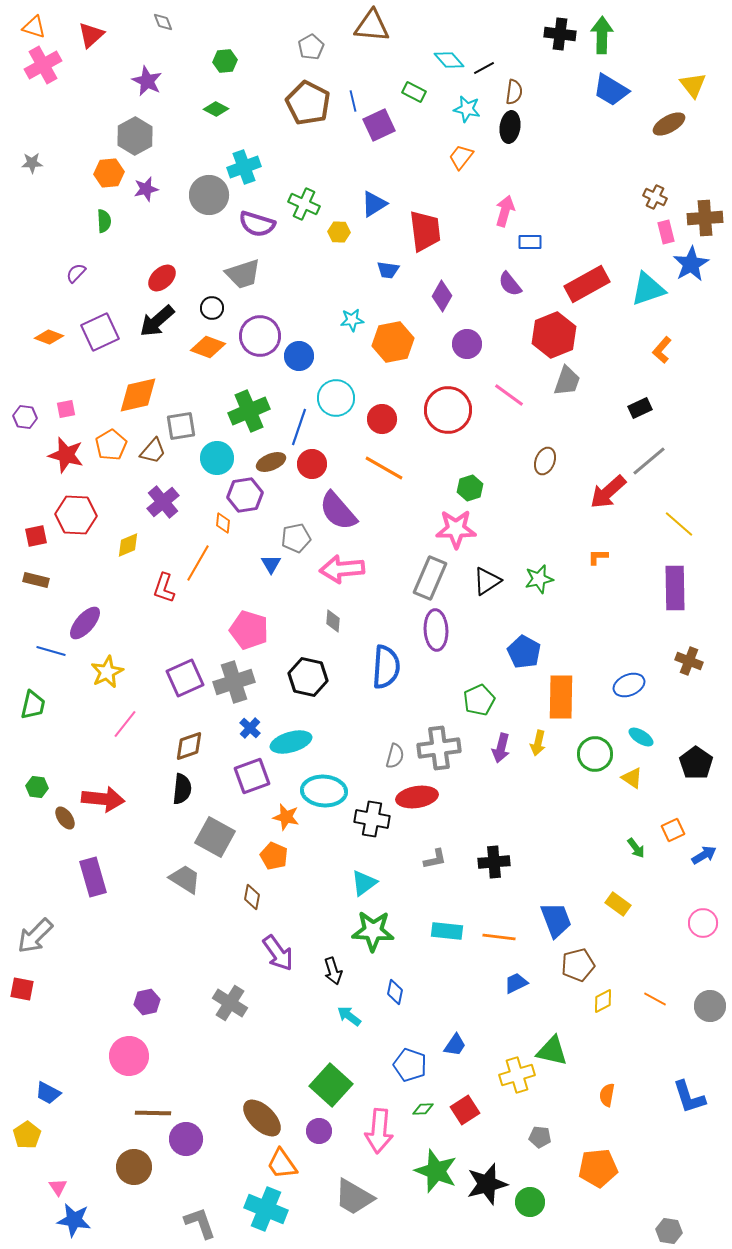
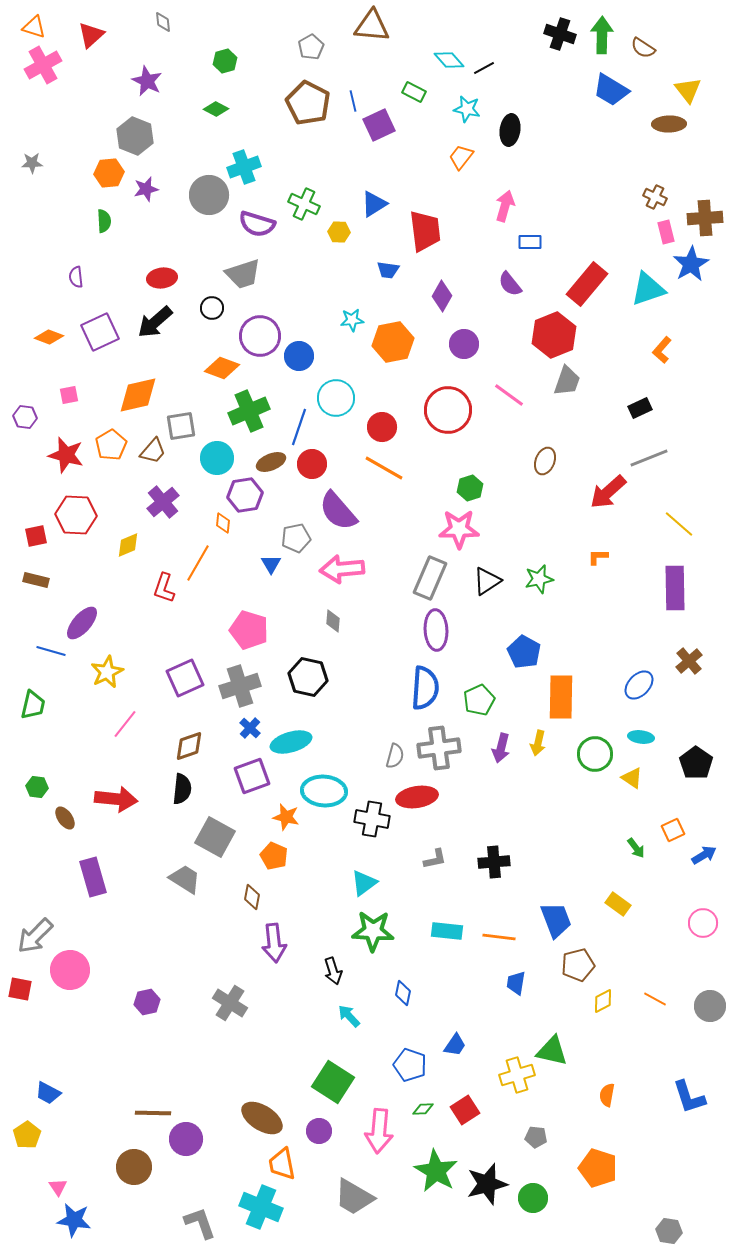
gray diamond at (163, 22): rotated 15 degrees clockwise
black cross at (560, 34): rotated 12 degrees clockwise
green hexagon at (225, 61): rotated 10 degrees counterclockwise
yellow triangle at (693, 85): moved 5 px left, 5 px down
brown semicircle at (514, 92): moved 129 px right, 44 px up; rotated 115 degrees clockwise
brown ellipse at (669, 124): rotated 28 degrees clockwise
black ellipse at (510, 127): moved 3 px down
gray hexagon at (135, 136): rotated 9 degrees counterclockwise
pink arrow at (505, 211): moved 5 px up
purple semicircle at (76, 273): moved 4 px down; rotated 50 degrees counterclockwise
red ellipse at (162, 278): rotated 36 degrees clockwise
red rectangle at (587, 284): rotated 21 degrees counterclockwise
black arrow at (157, 321): moved 2 px left, 1 px down
purple circle at (467, 344): moved 3 px left
orange diamond at (208, 347): moved 14 px right, 21 px down
pink square at (66, 409): moved 3 px right, 14 px up
red circle at (382, 419): moved 8 px down
gray line at (649, 461): moved 3 px up; rotated 18 degrees clockwise
pink star at (456, 529): moved 3 px right
purple ellipse at (85, 623): moved 3 px left
brown cross at (689, 661): rotated 28 degrees clockwise
blue semicircle at (386, 667): moved 39 px right, 21 px down
gray cross at (234, 682): moved 6 px right, 4 px down
blue ellipse at (629, 685): moved 10 px right; rotated 24 degrees counterclockwise
cyan ellipse at (641, 737): rotated 25 degrees counterclockwise
red arrow at (103, 799): moved 13 px right
purple arrow at (278, 953): moved 4 px left, 10 px up; rotated 30 degrees clockwise
blue trapezoid at (516, 983): rotated 55 degrees counterclockwise
red square at (22, 989): moved 2 px left
blue diamond at (395, 992): moved 8 px right, 1 px down
cyan arrow at (349, 1016): rotated 10 degrees clockwise
pink circle at (129, 1056): moved 59 px left, 86 px up
green square at (331, 1085): moved 2 px right, 3 px up; rotated 9 degrees counterclockwise
brown ellipse at (262, 1118): rotated 12 degrees counterclockwise
gray pentagon at (540, 1137): moved 4 px left
orange trapezoid at (282, 1164): rotated 24 degrees clockwise
orange pentagon at (598, 1168): rotated 24 degrees clockwise
green star at (436, 1171): rotated 9 degrees clockwise
green circle at (530, 1202): moved 3 px right, 4 px up
cyan cross at (266, 1209): moved 5 px left, 2 px up
